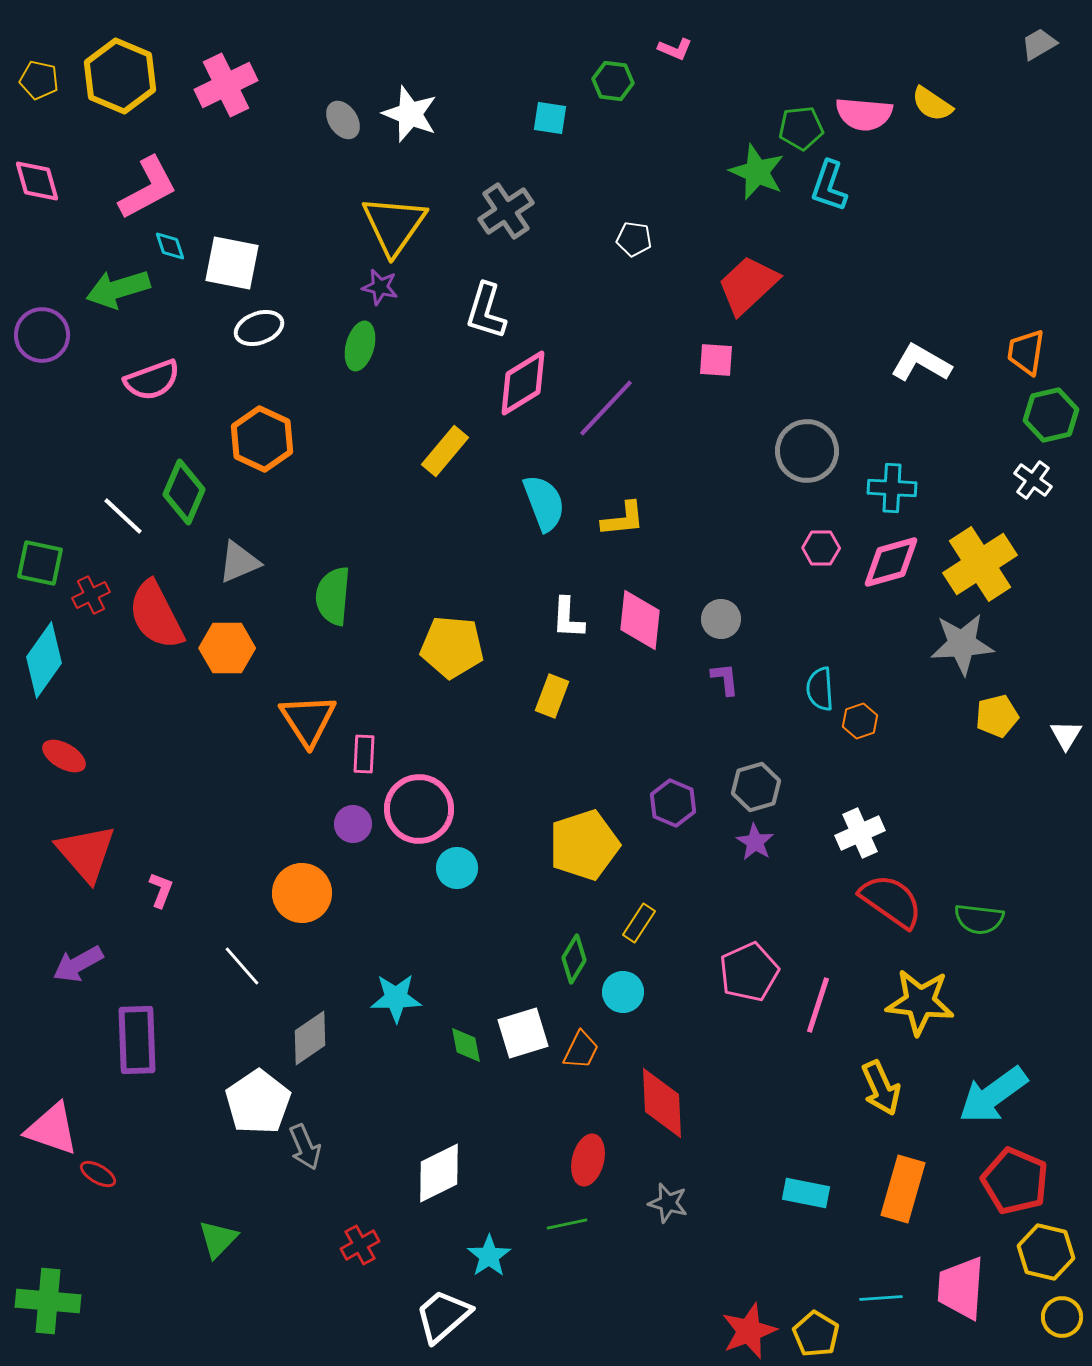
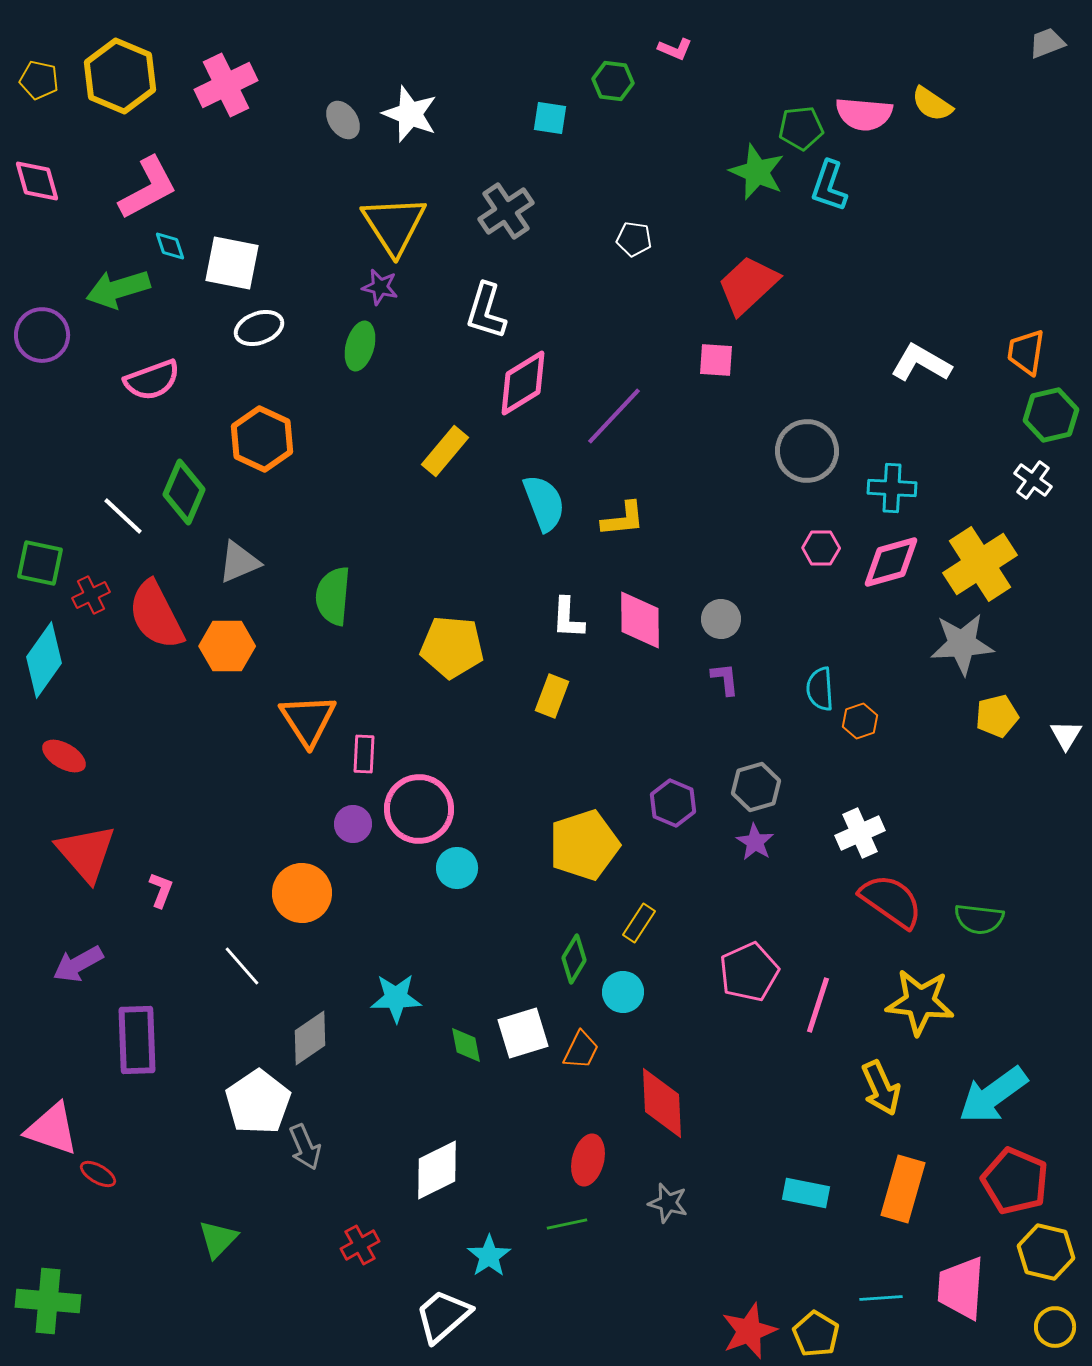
gray trapezoid at (1039, 44): moved 8 px right, 1 px up; rotated 9 degrees clockwise
yellow triangle at (394, 225): rotated 8 degrees counterclockwise
purple line at (606, 408): moved 8 px right, 8 px down
pink diamond at (640, 620): rotated 6 degrees counterclockwise
orange hexagon at (227, 648): moved 2 px up
white diamond at (439, 1173): moved 2 px left, 3 px up
yellow circle at (1062, 1317): moved 7 px left, 10 px down
